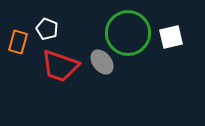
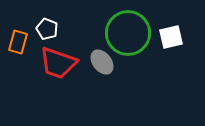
red trapezoid: moved 2 px left, 3 px up
